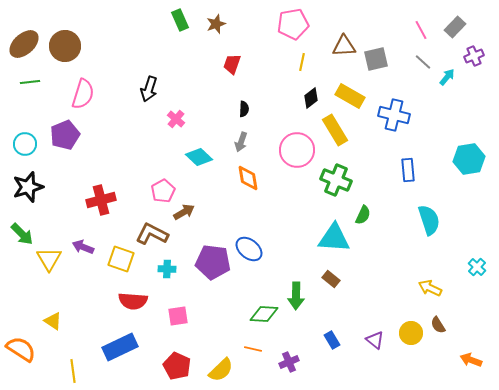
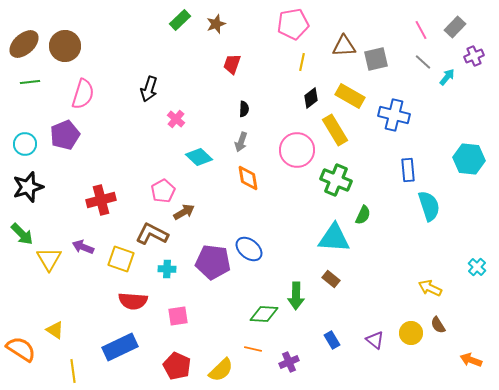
green rectangle at (180, 20): rotated 70 degrees clockwise
cyan hexagon at (469, 159): rotated 16 degrees clockwise
cyan semicircle at (429, 220): moved 14 px up
yellow triangle at (53, 321): moved 2 px right, 9 px down
